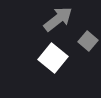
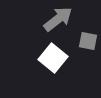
gray square: rotated 30 degrees counterclockwise
